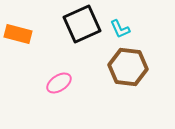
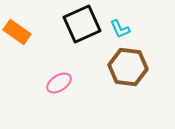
orange rectangle: moved 1 px left, 2 px up; rotated 20 degrees clockwise
